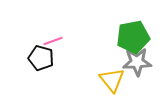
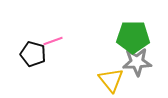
green pentagon: rotated 12 degrees clockwise
black pentagon: moved 8 px left, 4 px up
yellow triangle: moved 1 px left
